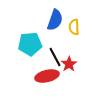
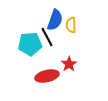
yellow semicircle: moved 3 px left, 2 px up
black line: moved 8 px left, 20 px up
